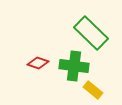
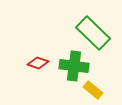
green rectangle: moved 2 px right
